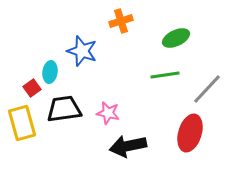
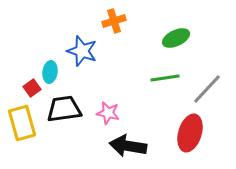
orange cross: moved 7 px left
green line: moved 3 px down
black arrow: rotated 21 degrees clockwise
